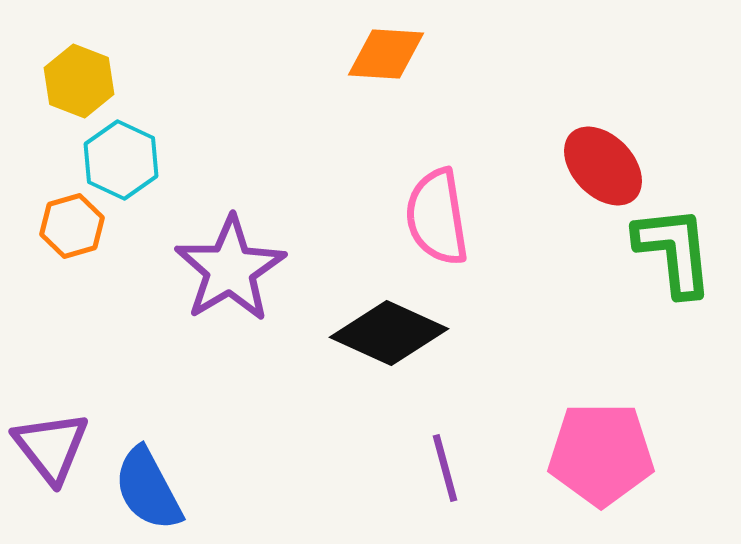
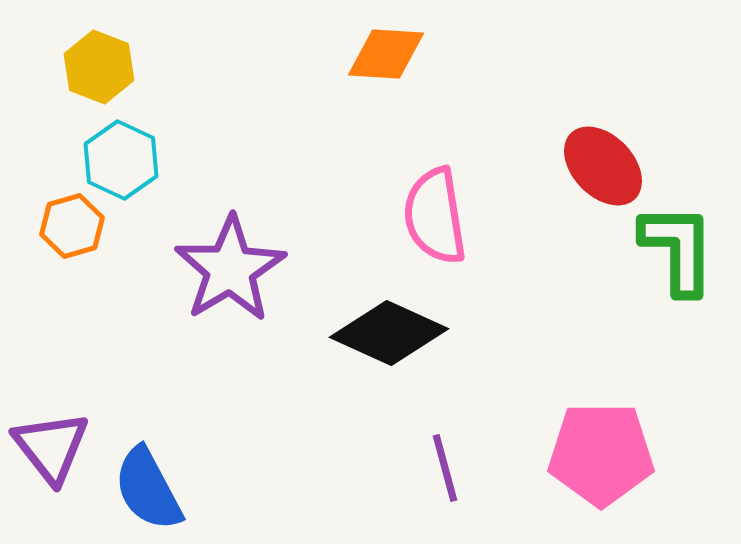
yellow hexagon: moved 20 px right, 14 px up
pink semicircle: moved 2 px left, 1 px up
green L-shape: moved 4 px right, 2 px up; rotated 6 degrees clockwise
